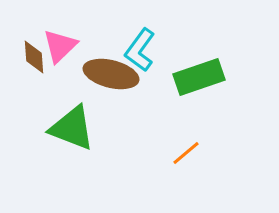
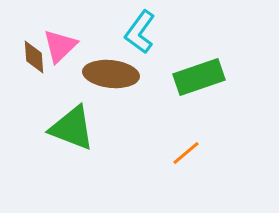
cyan L-shape: moved 18 px up
brown ellipse: rotated 8 degrees counterclockwise
